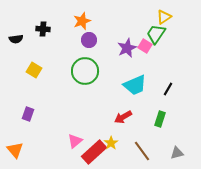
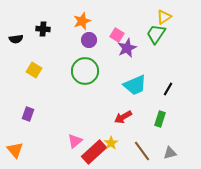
pink square: moved 28 px left, 11 px up
gray triangle: moved 7 px left
